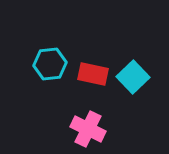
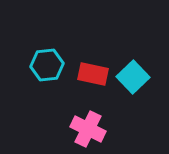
cyan hexagon: moved 3 px left, 1 px down
